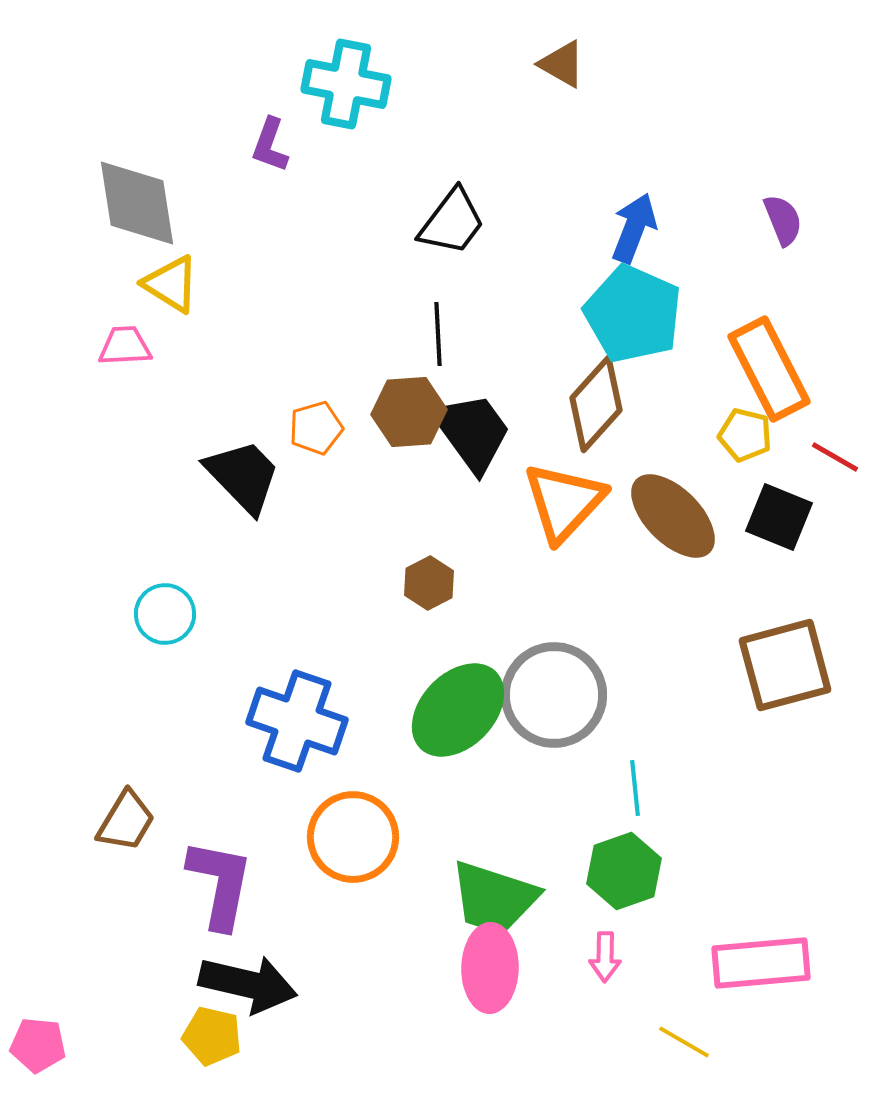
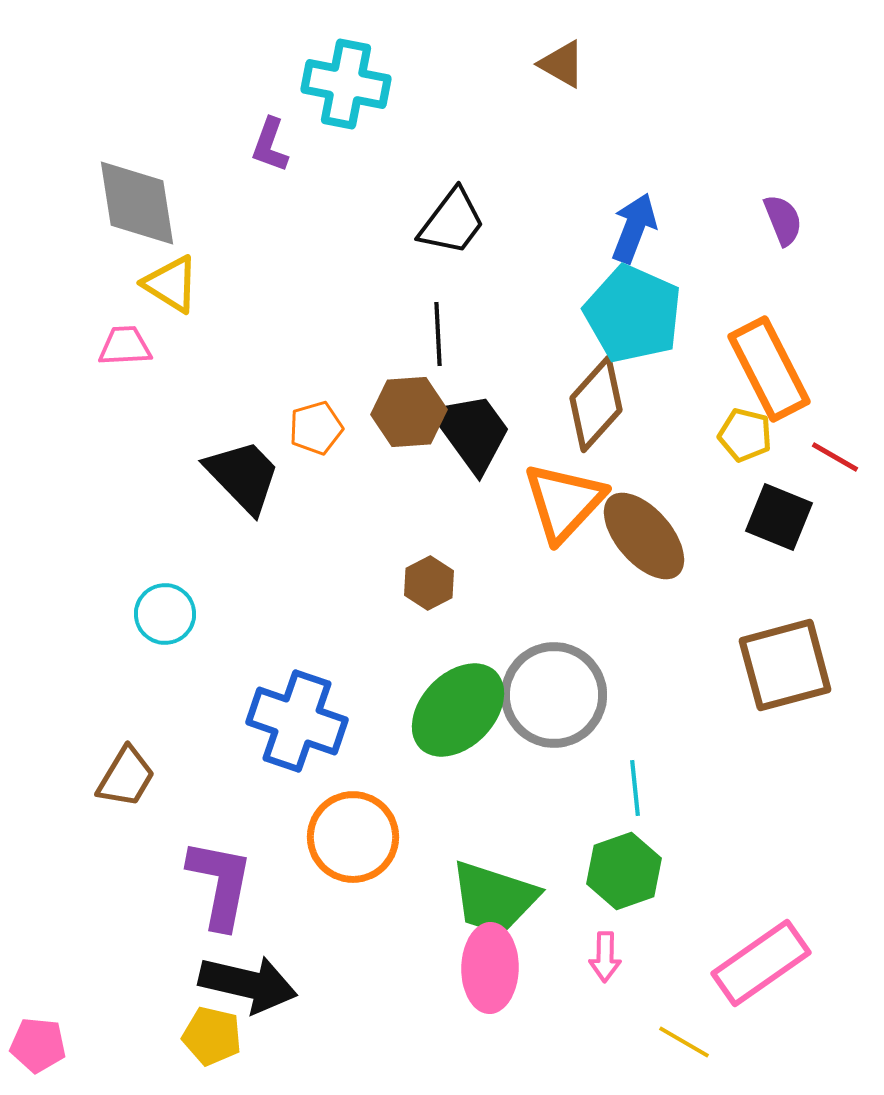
brown ellipse at (673, 516): moved 29 px left, 20 px down; rotated 4 degrees clockwise
brown trapezoid at (126, 821): moved 44 px up
pink rectangle at (761, 963): rotated 30 degrees counterclockwise
